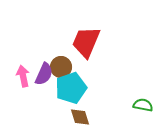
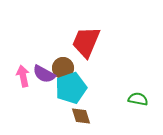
brown circle: moved 2 px right, 1 px down
purple semicircle: rotated 95 degrees clockwise
green semicircle: moved 5 px left, 6 px up
brown diamond: moved 1 px right, 1 px up
